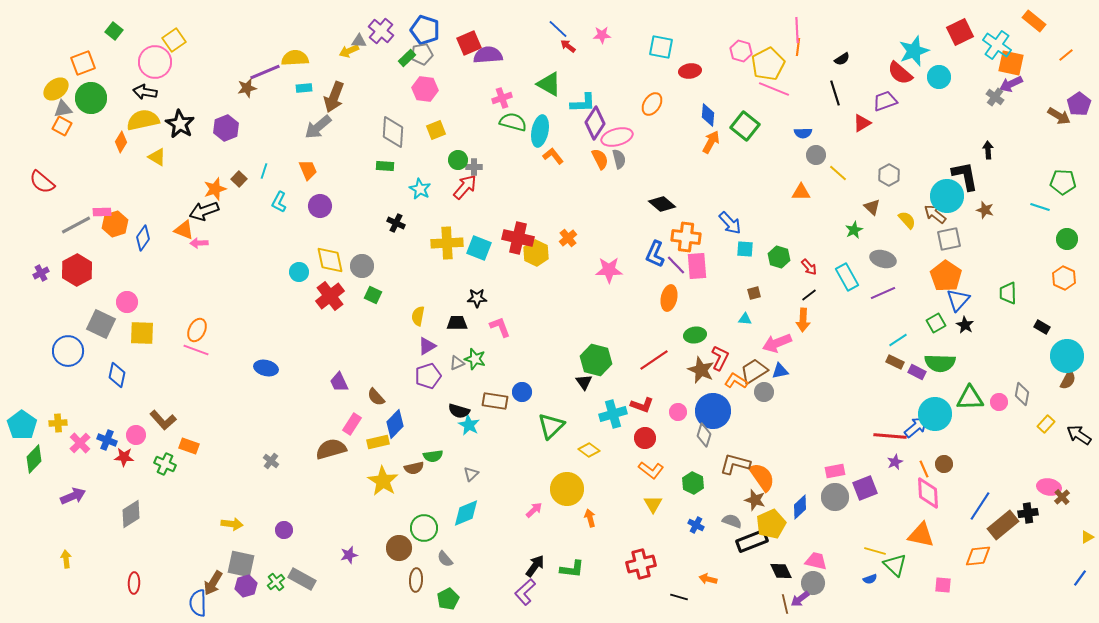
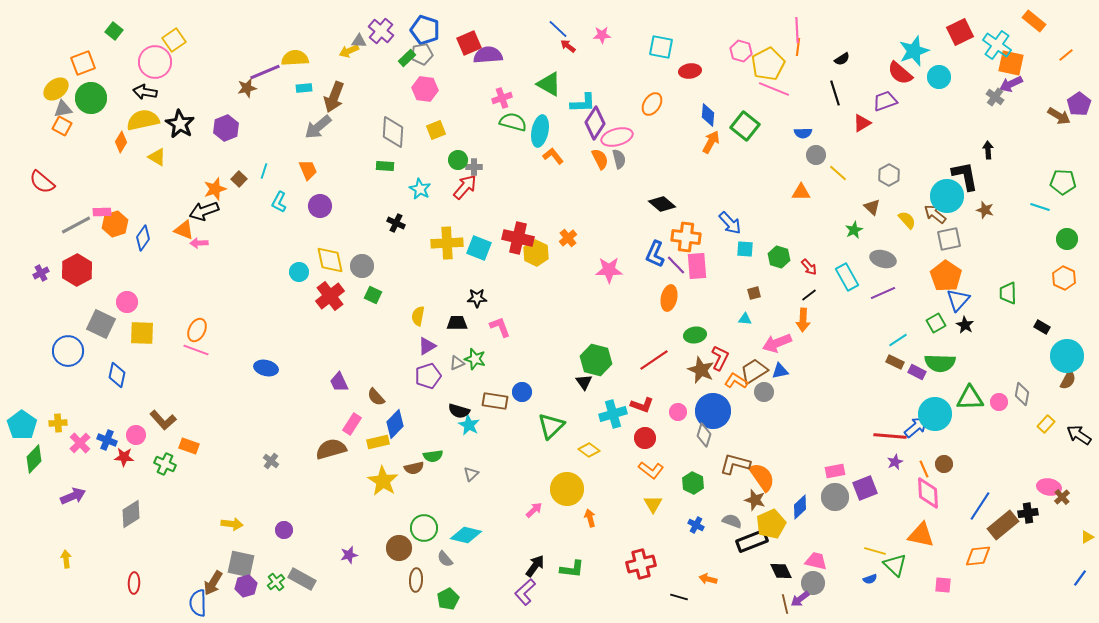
cyan diamond at (466, 513): moved 22 px down; rotated 36 degrees clockwise
